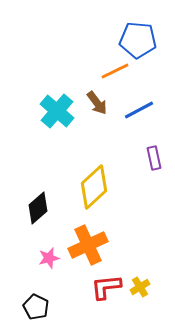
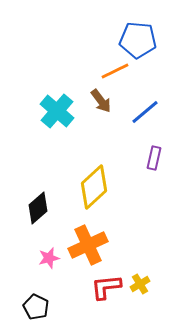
brown arrow: moved 4 px right, 2 px up
blue line: moved 6 px right, 2 px down; rotated 12 degrees counterclockwise
purple rectangle: rotated 25 degrees clockwise
yellow cross: moved 3 px up
